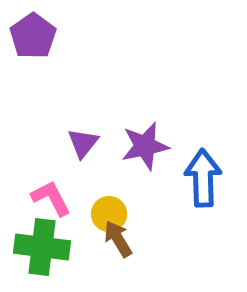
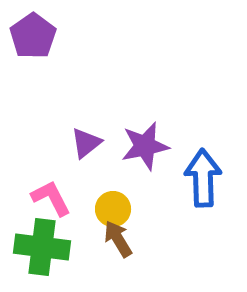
purple triangle: moved 3 px right; rotated 12 degrees clockwise
yellow circle: moved 4 px right, 5 px up
